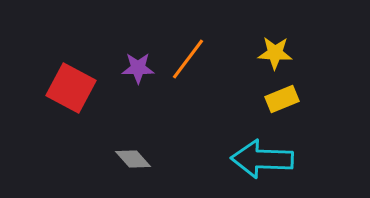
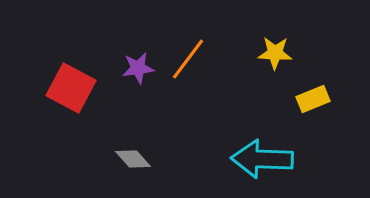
purple star: rotated 8 degrees counterclockwise
yellow rectangle: moved 31 px right
